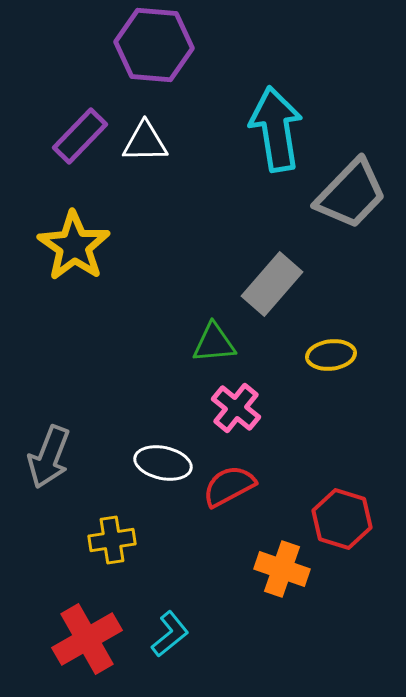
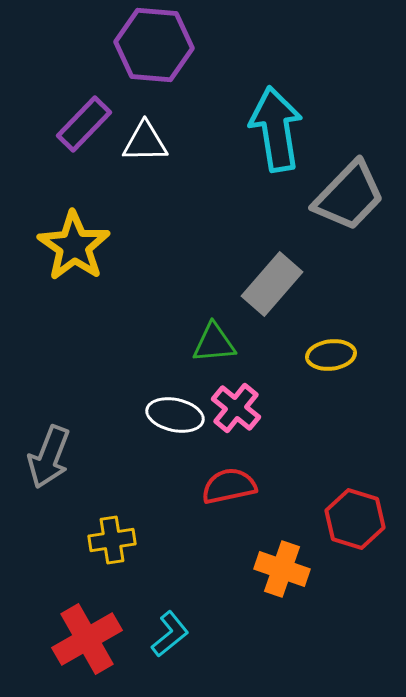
purple rectangle: moved 4 px right, 12 px up
gray trapezoid: moved 2 px left, 2 px down
white ellipse: moved 12 px right, 48 px up
red semicircle: rotated 16 degrees clockwise
red hexagon: moved 13 px right
